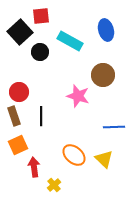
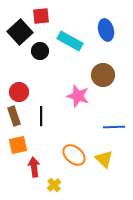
black circle: moved 1 px up
orange square: rotated 12 degrees clockwise
